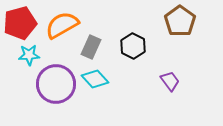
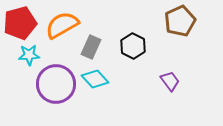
brown pentagon: rotated 12 degrees clockwise
